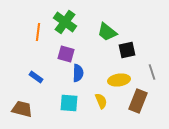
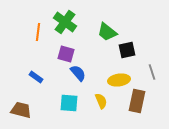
blue semicircle: rotated 42 degrees counterclockwise
brown rectangle: moved 1 px left; rotated 10 degrees counterclockwise
brown trapezoid: moved 1 px left, 1 px down
